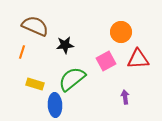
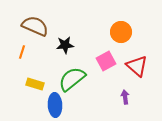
red triangle: moved 1 px left, 7 px down; rotated 45 degrees clockwise
